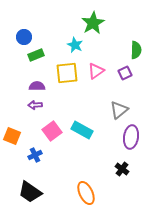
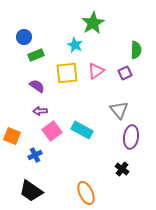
purple semicircle: rotated 35 degrees clockwise
purple arrow: moved 5 px right, 6 px down
gray triangle: rotated 30 degrees counterclockwise
black trapezoid: moved 1 px right, 1 px up
